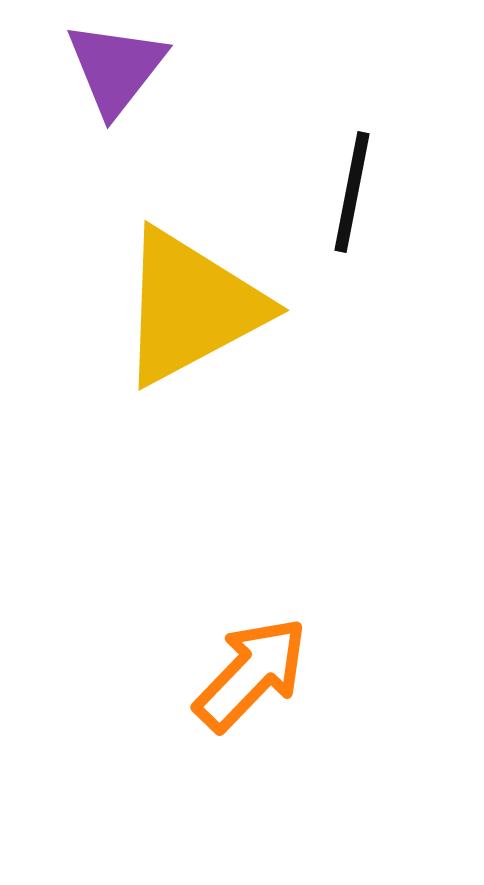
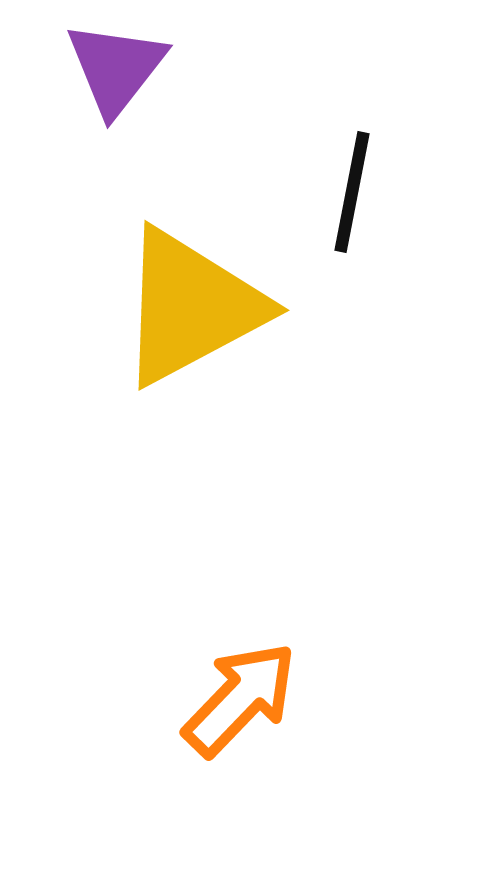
orange arrow: moved 11 px left, 25 px down
